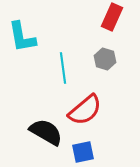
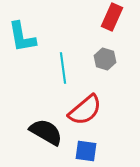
blue square: moved 3 px right, 1 px up; rotated 20 degrees clockwise
